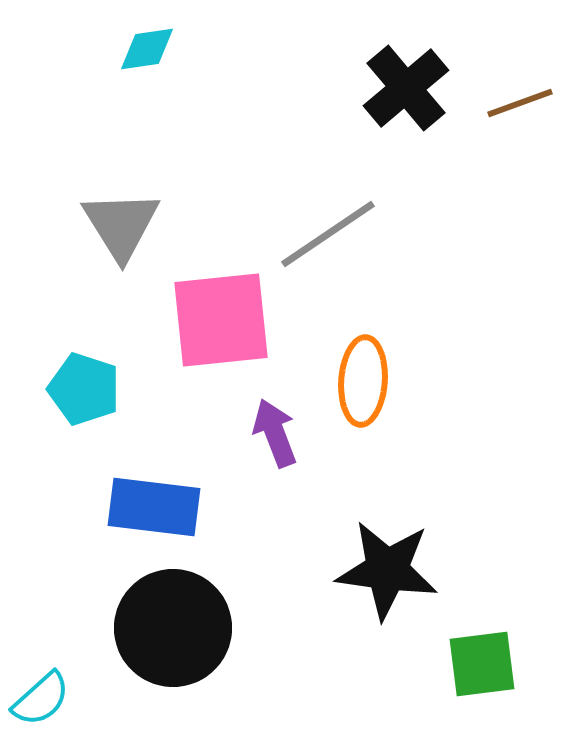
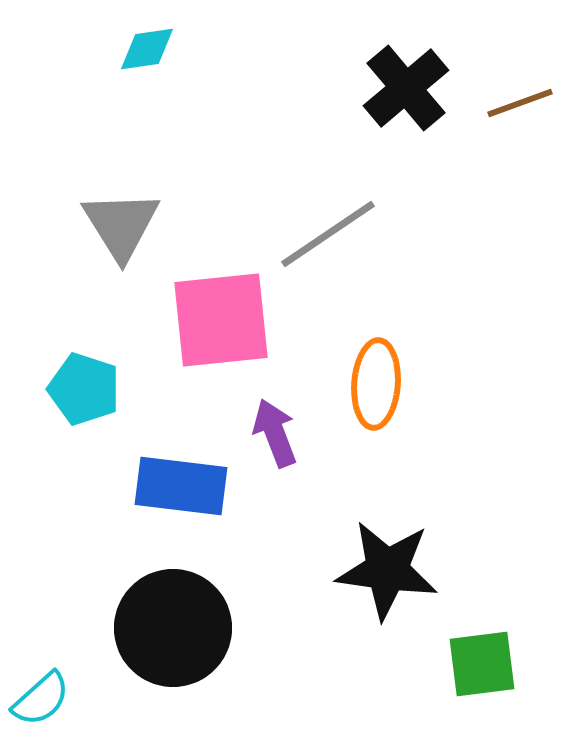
orange ellipse: moved 13 px right, 3 px down
blue rectangle: moved 27 px right, 21 px up
